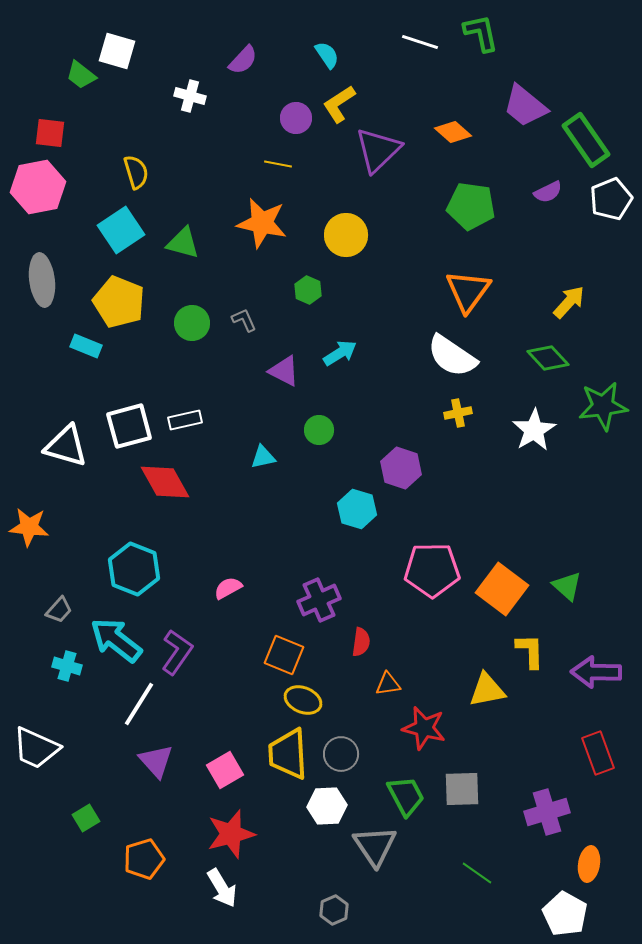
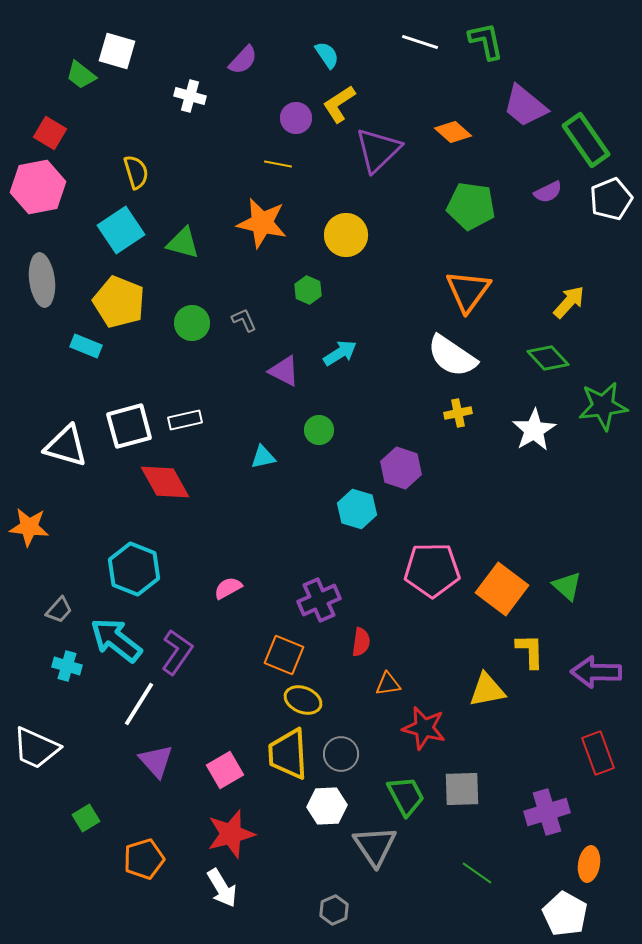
green L-shape at (481, 33): moved 5 px right, 8 px down
red square at (50, 133): rotated 24 degrees clockwise
